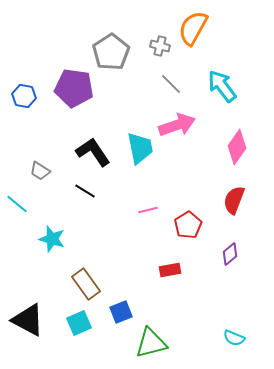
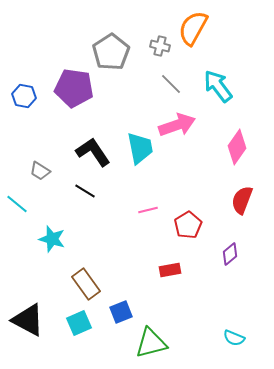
cyan arrow: moved 4 px left
red semicircle: moved 8 px right
